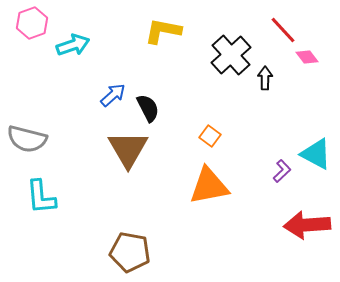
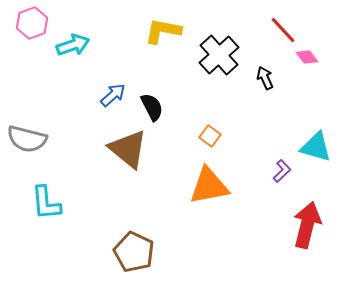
black cross: moved 12 px left
black arrow: rotated 25 degrees counterclockwise
black semicircle: moved 4 px right, 1 px up
brown triangle: rotated 21 degrees counterclockwise
cyan triangle: moved 7 px up; rotated 12 degrees counterclockwise
cyan L-shape: moved 5 px right, 6 px down
red arrow: rotated 108 degrees clockwise
brown pentagon: moved 4 px right; rotated 15 degrees clockwise
